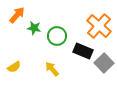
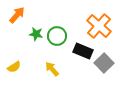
green star: moved 2 px right, 6 px down
